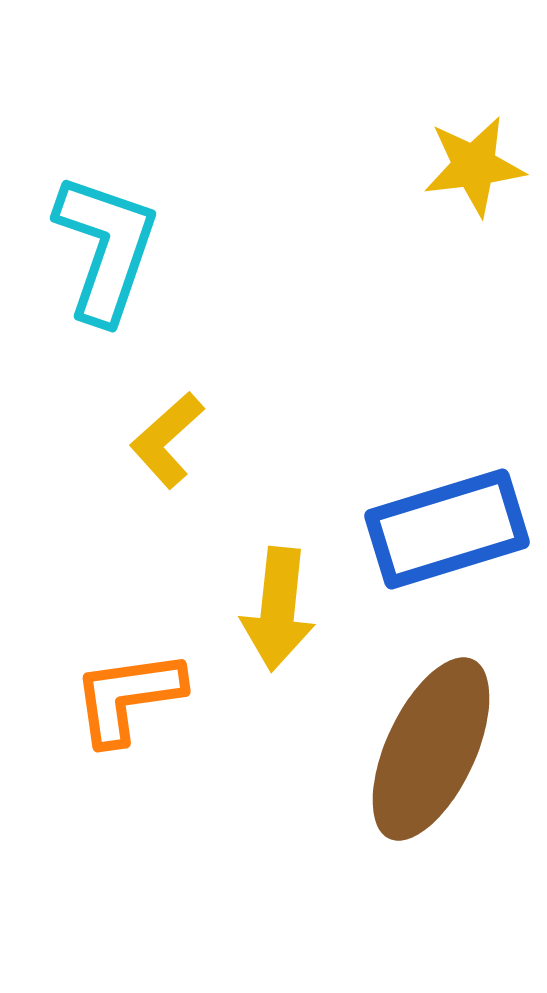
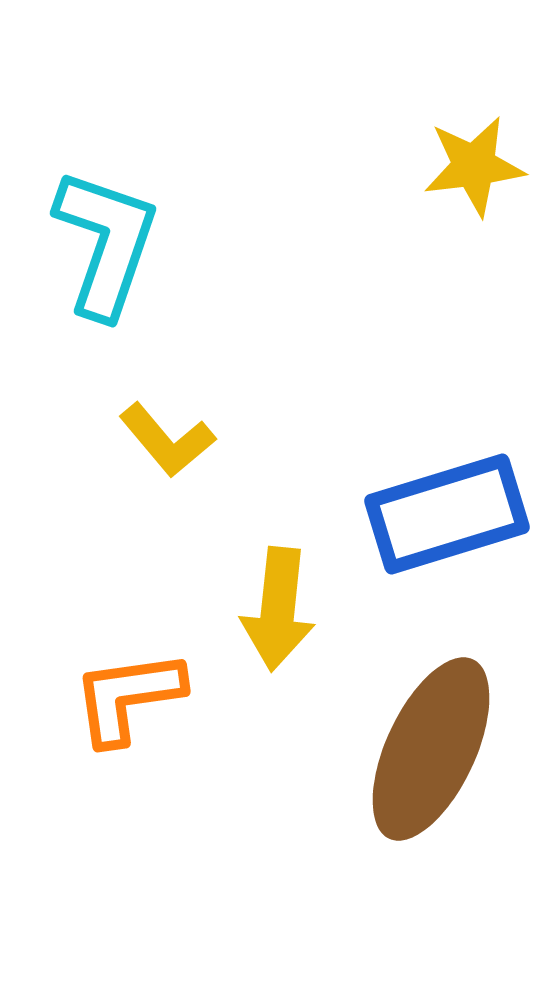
cyan L-shape: moved 5 px up
yellow L-shape: rotated 88 degrees counterclockwise
blue rectangle: moved 15 px up
